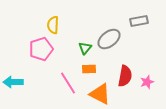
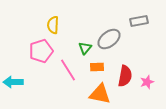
pink pentagon: moved 2 px down
orange rectangle: moved 8 px right, 2 px up
pink line: moved 13 px up
orange triangle: rotated 15 degrees counterclockwise
